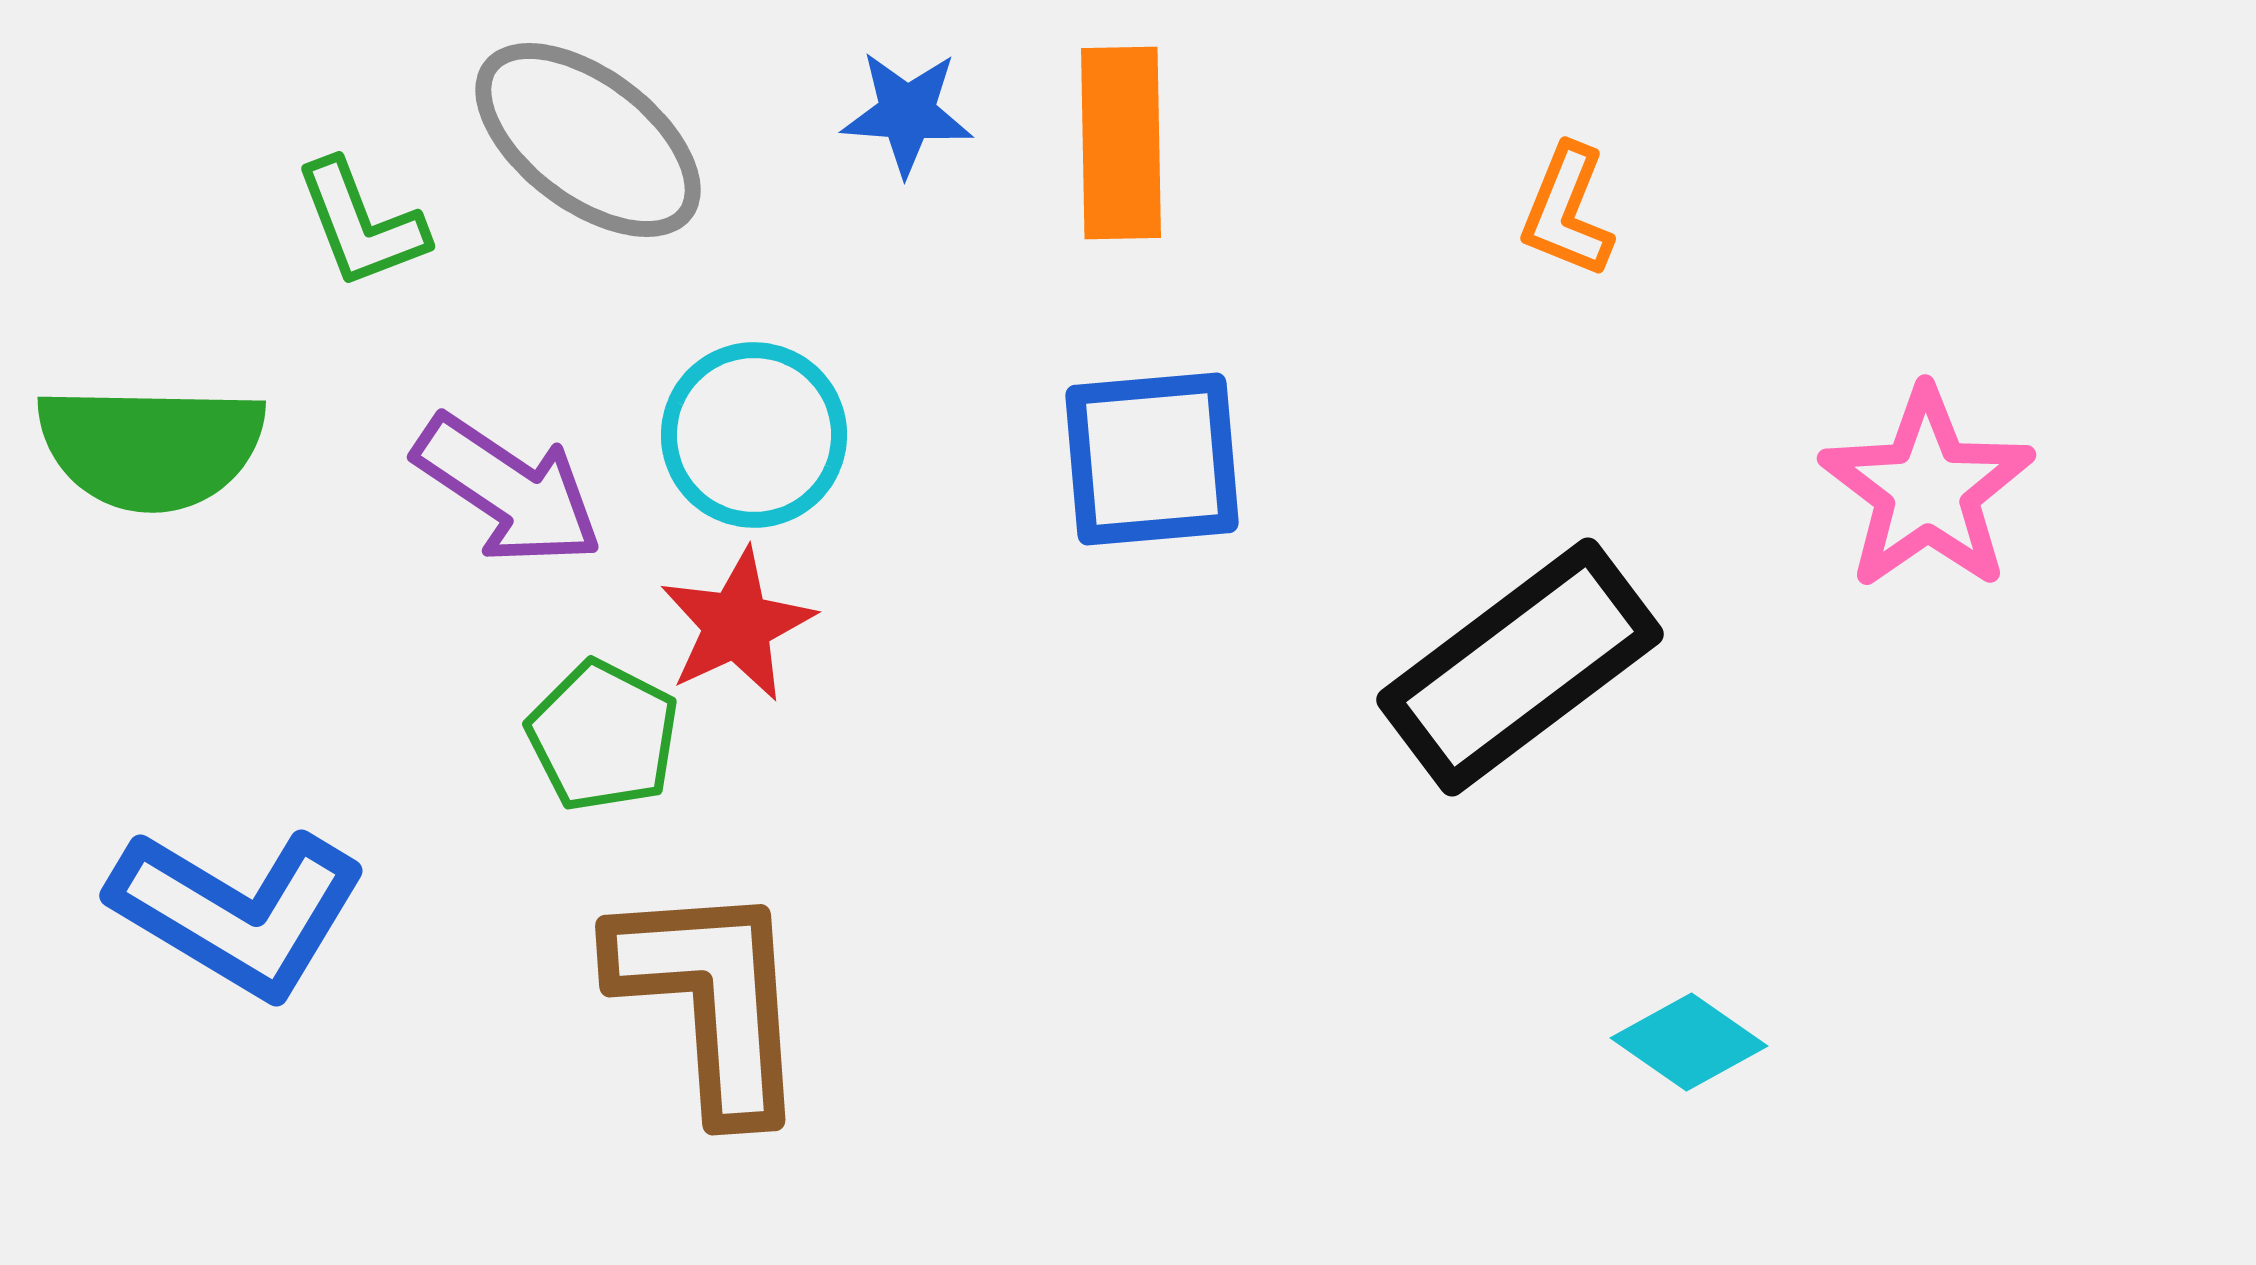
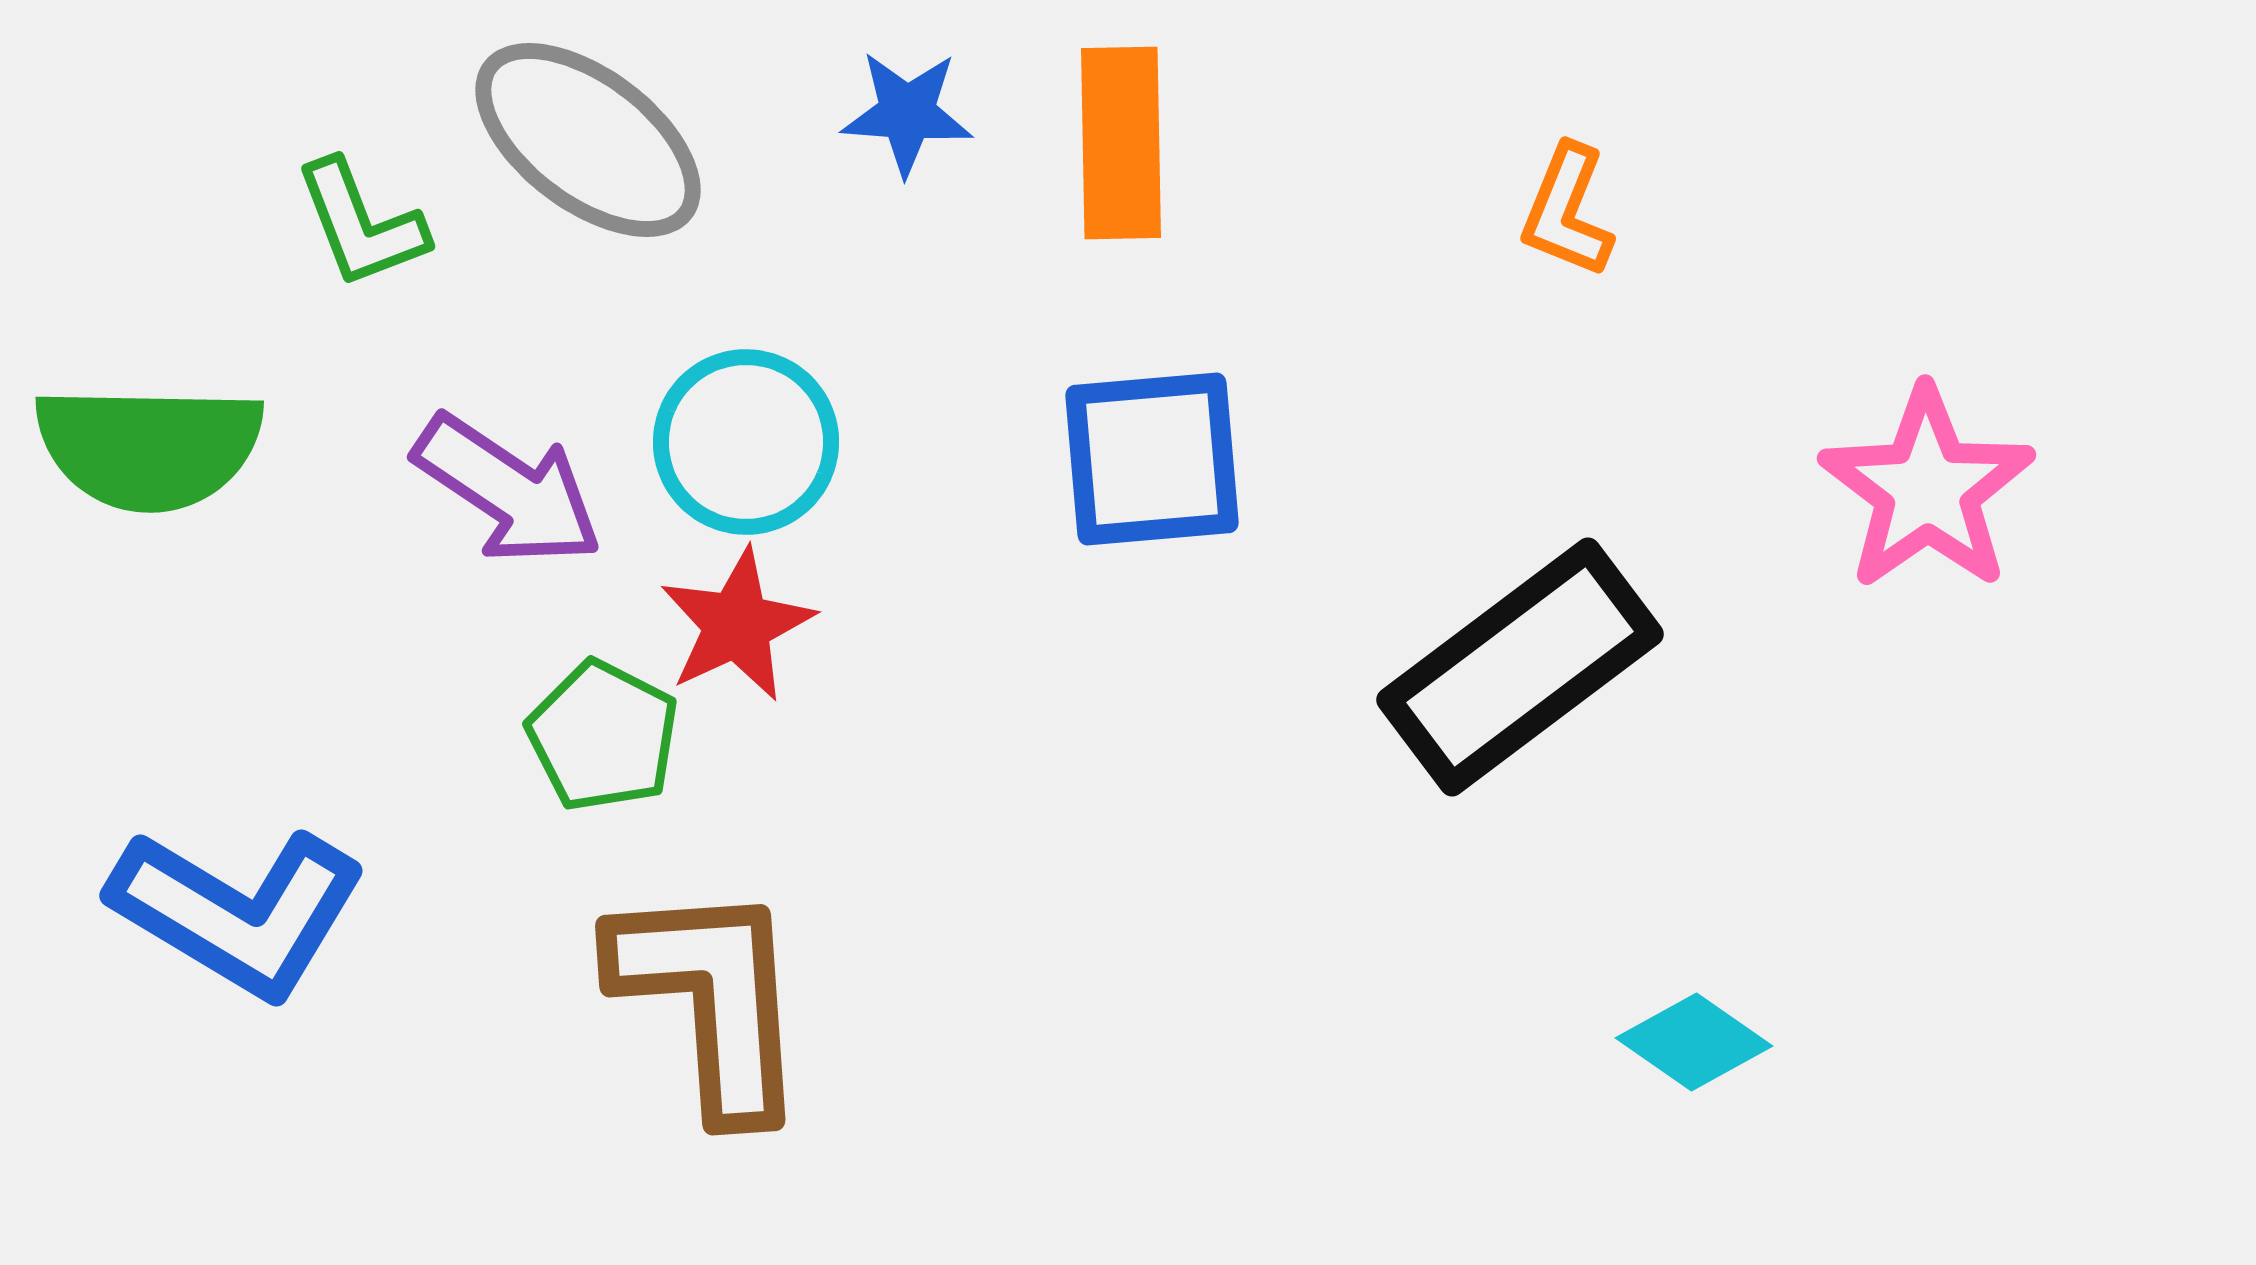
cyan circle: moved 8 px left, 7 px down
green semicircle: moved 2 px left
cyan diamond: moved 5 px right
